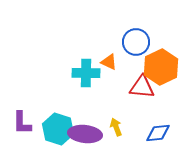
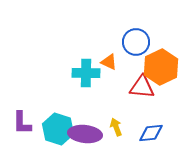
blue diamond: moved 7 px left
